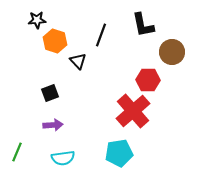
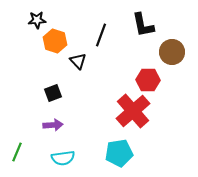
black square: moved 3 px right
